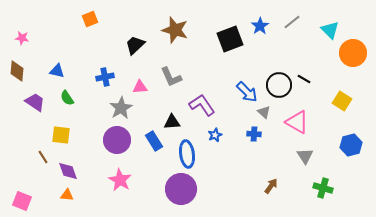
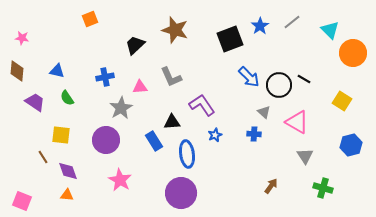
blue arrow at (247, 92): moved 2 px right, 15 px up
purple circle at (117, 140): moved 11 px left
purple circle at (181, 189): moved 4 px down
